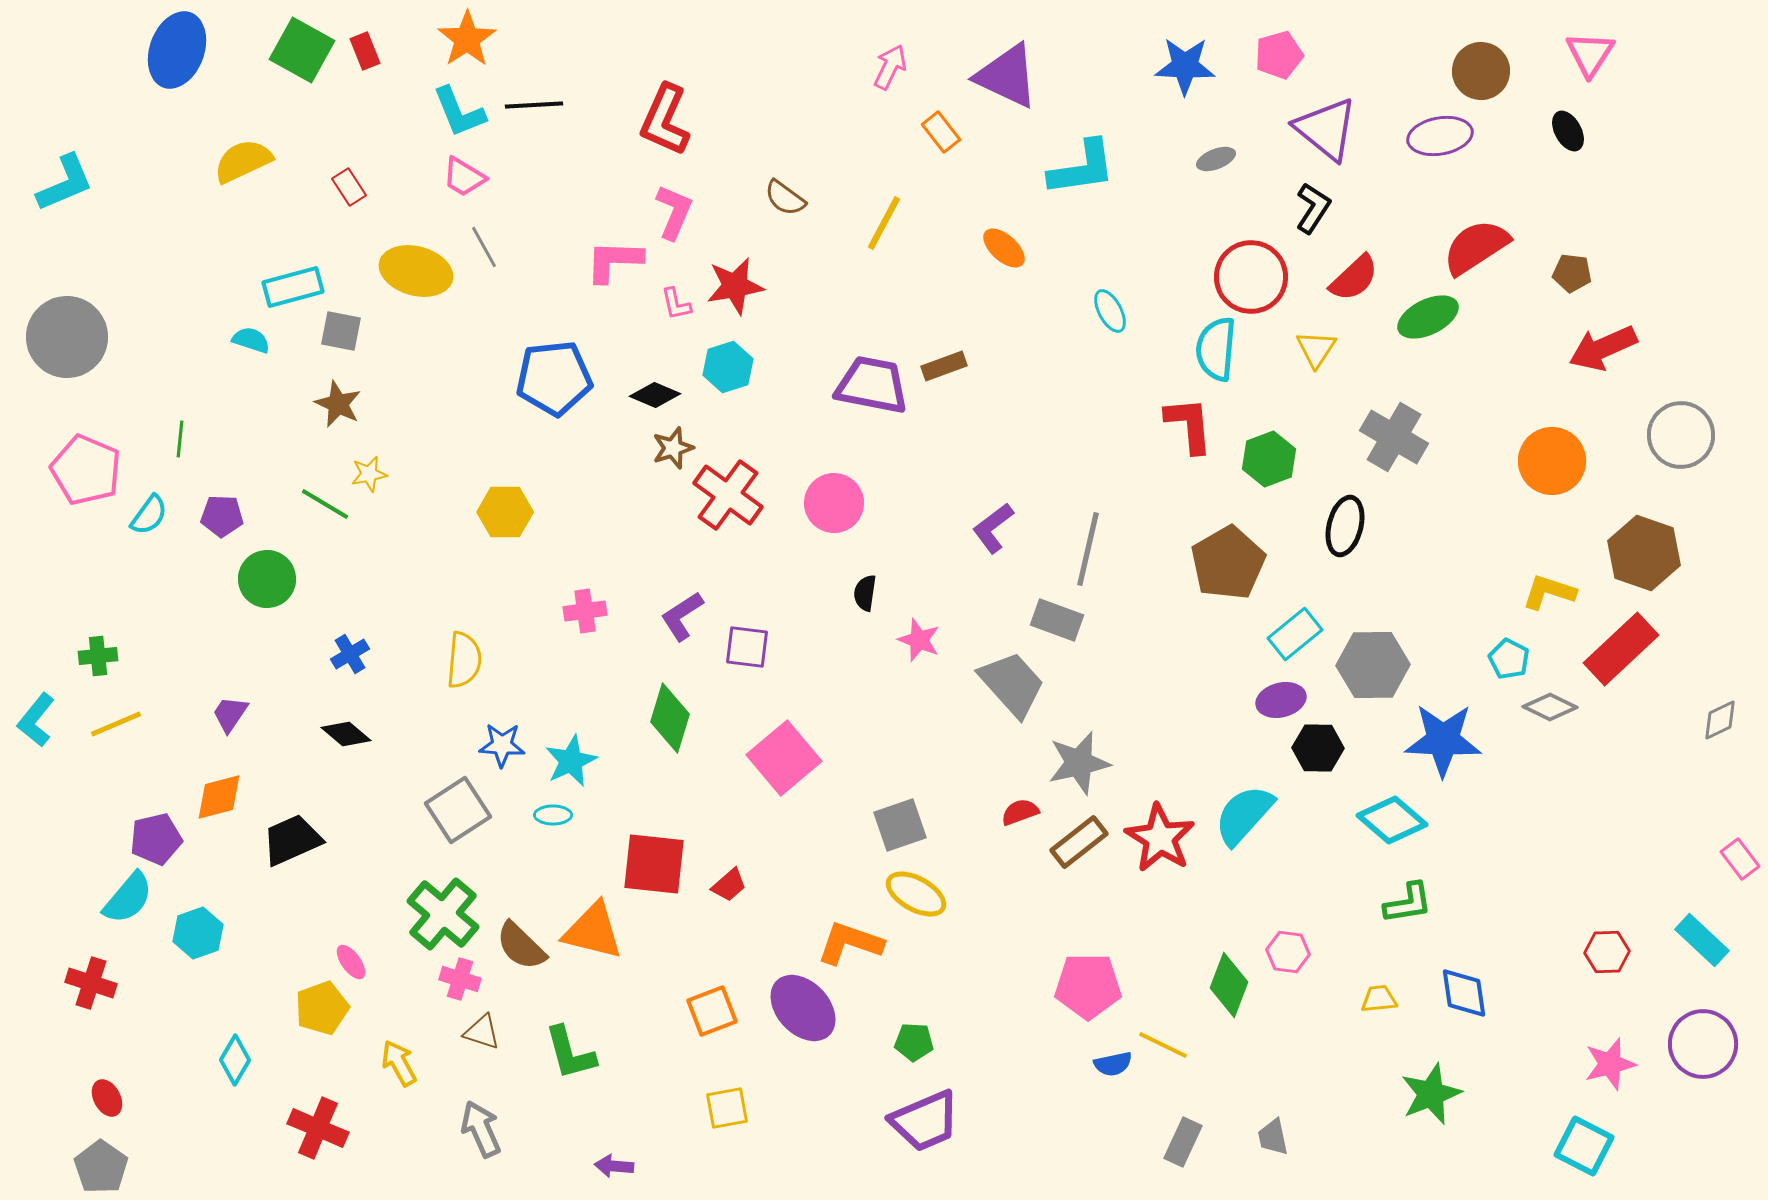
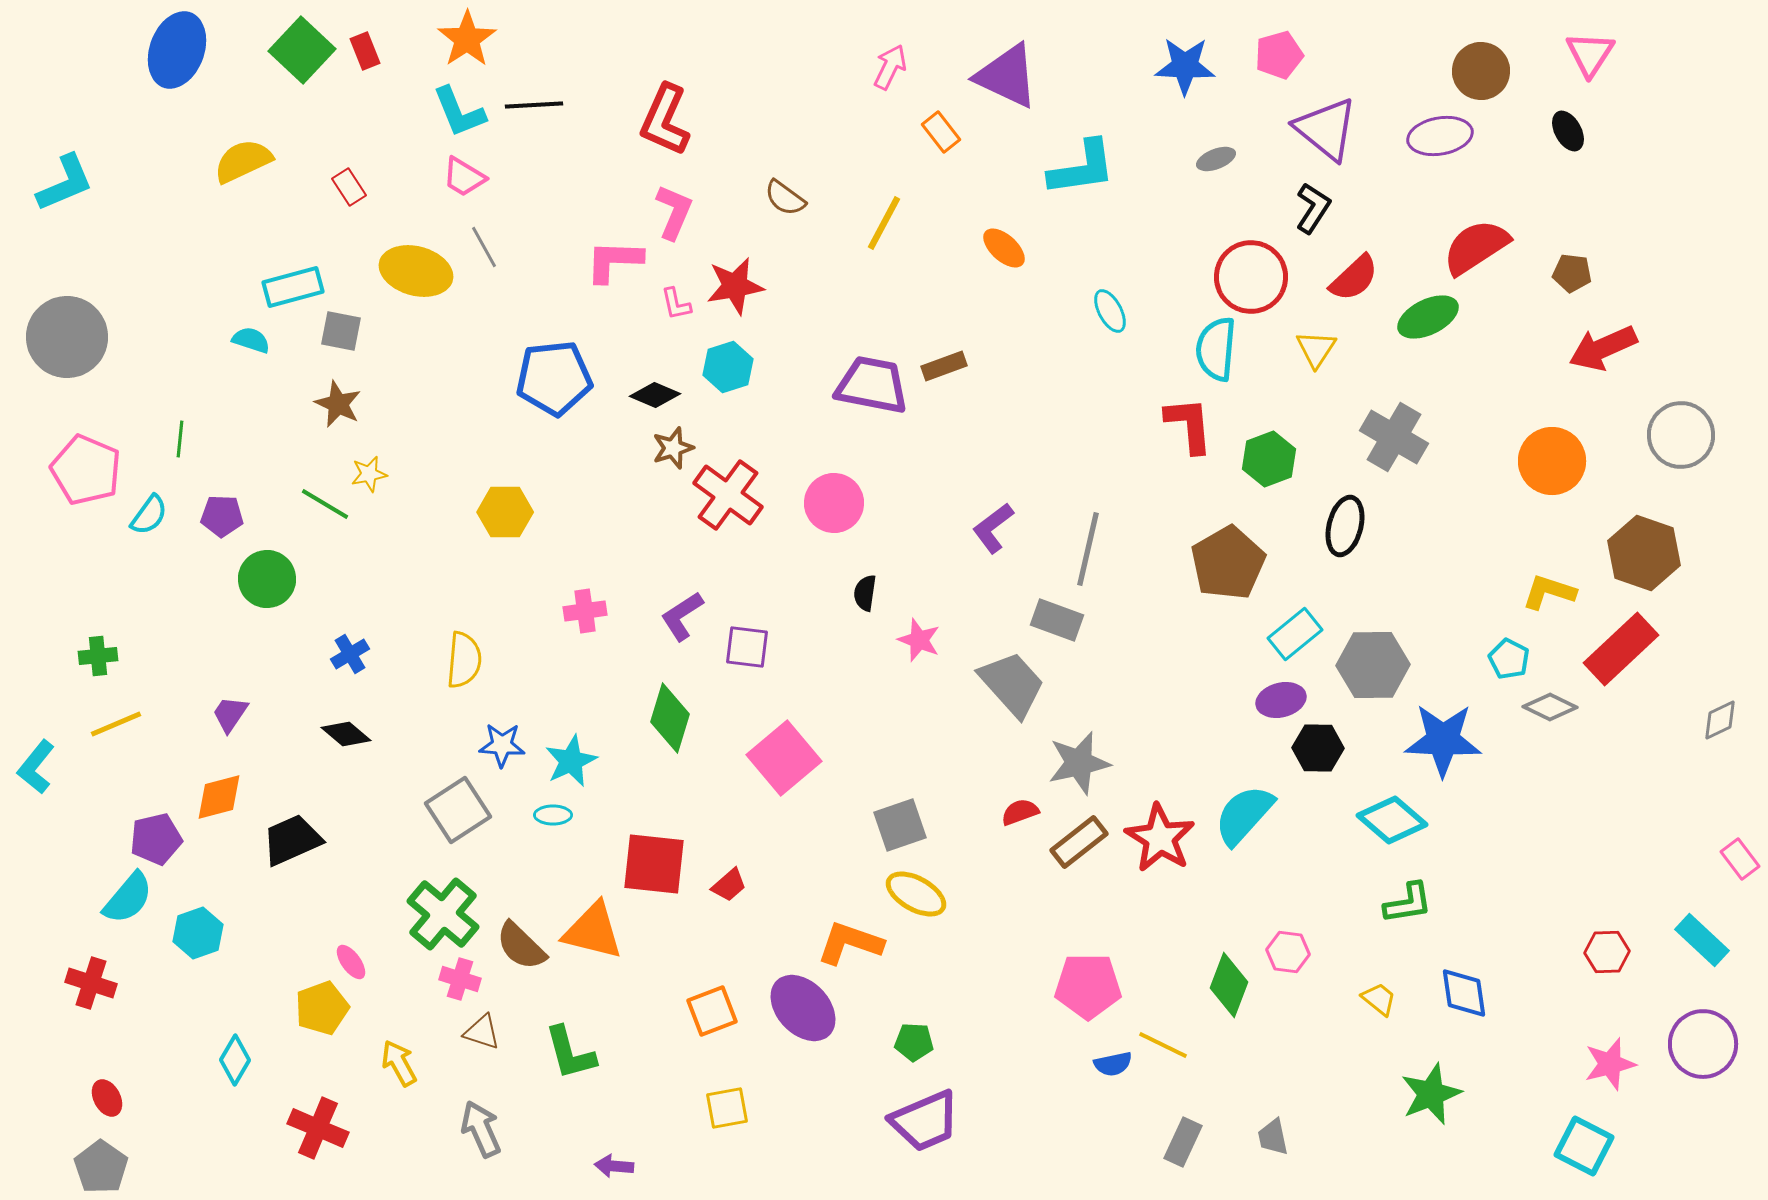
green square at (302, 50): rotated 14 degrees clockwise
cyan L-shape at (36, 720): moved 47 px down
yellow trapezoid at (1379, 999): rotated 45 degrees clockwise
